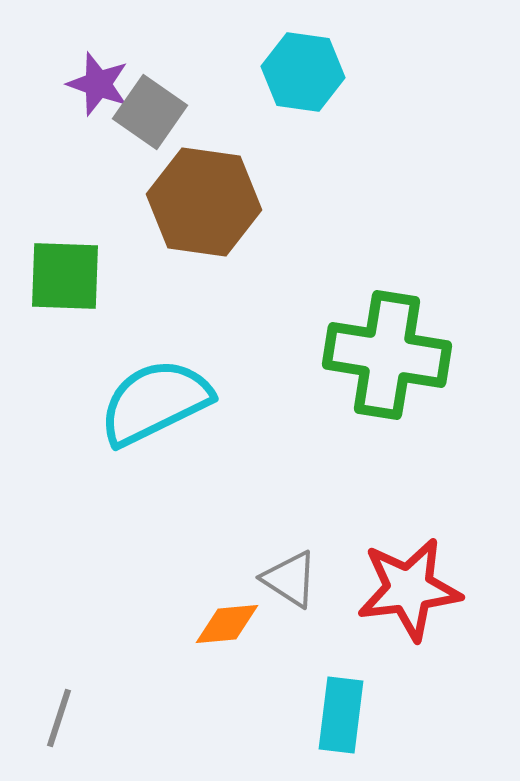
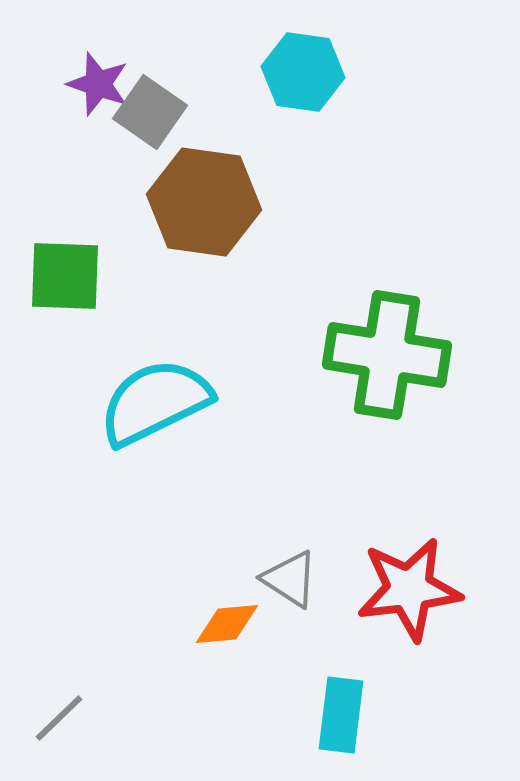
gray line: rotated 28 degrees clockwise
